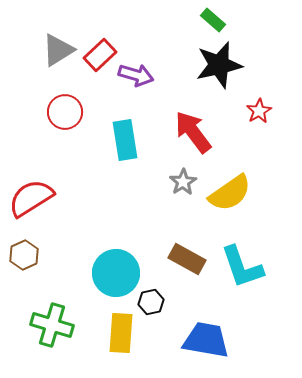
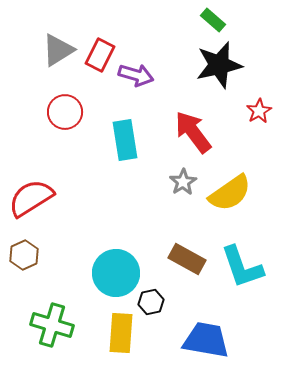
red rectangle: rotated 20 degrees counterclockwise
